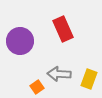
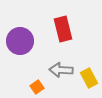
red rectangle: rotated 10 degrees clockwise
gray arrow: moved 2 px right, 4 px up
yellow rectangle: moved 1 px up; rotated 48 degrees counterclockwise
